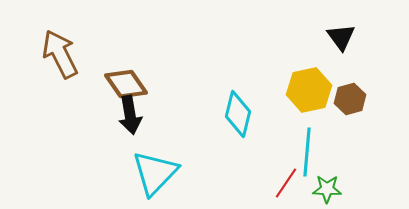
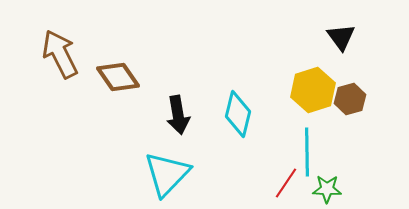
brown diamond: moved 8 px left, 7 px up
yellow hexagon: moved 4 px right; rotated 6 degrees counterclockwise
black arrow: moved 48 px right
cyan line: rotated 6 degrees counterclockwise
cyan triangle: moved 12 px right, 1 px down
